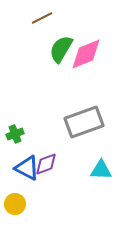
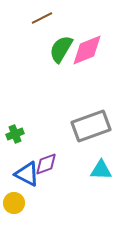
pink diamond: moved 1 px right, 4 px up
gray rectangle: moved 7 px right, 4 px down
blue triangle: moved 6 px down
yellow circle: moved 1 px left, 1 px up
